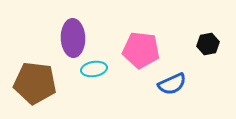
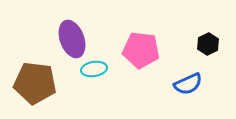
purple ellipse: moved 1 px left, 1 px down; rotated 18 degrees counterclockwise
black hexagon: rotated 15 degrees counterclockwise
blue semicircle: moved 16 px right
